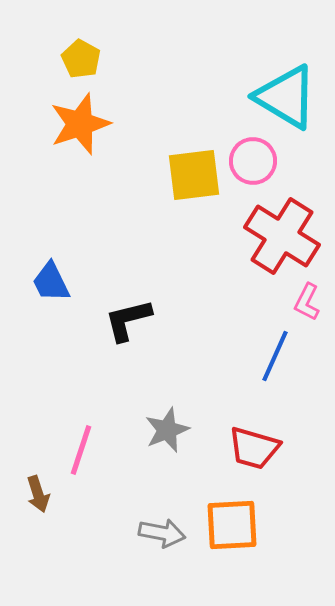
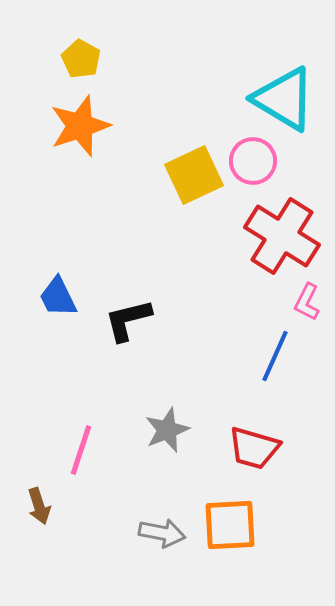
cyan triangle: moved 2 px left, 2 px down
orange star: moved 2 px down
yellow square: rotated 18 degrees counterclockwise
blue trapezoid: moved 7 px right, 15 px down
brown arrow: moved 1 px right, 12 px down
orange square: moved 2 px left
